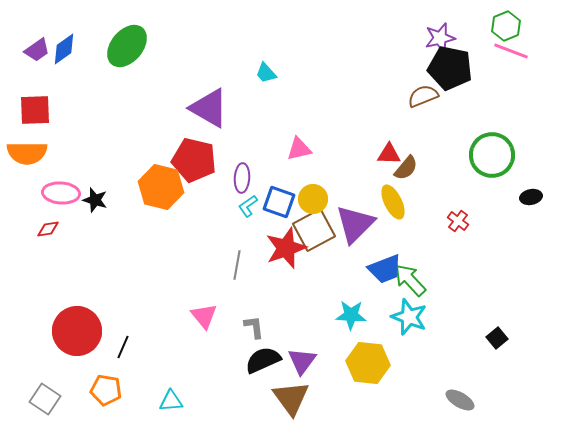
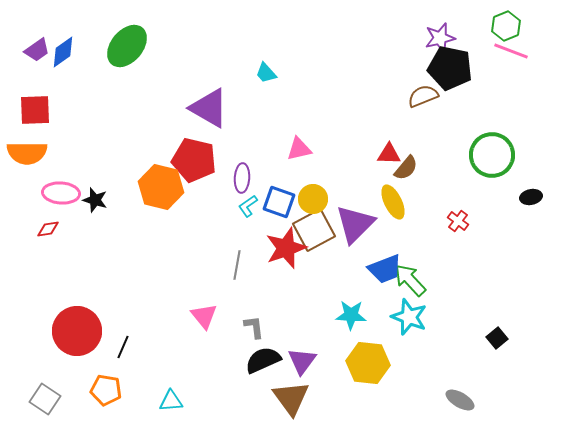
blue diamond at (64, 49): moved 1 px left, 3 px down
